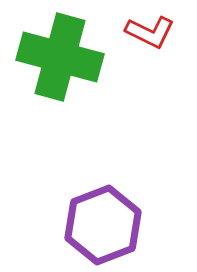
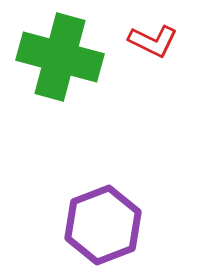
red L-shape: moved 3 px right, 9 px down
